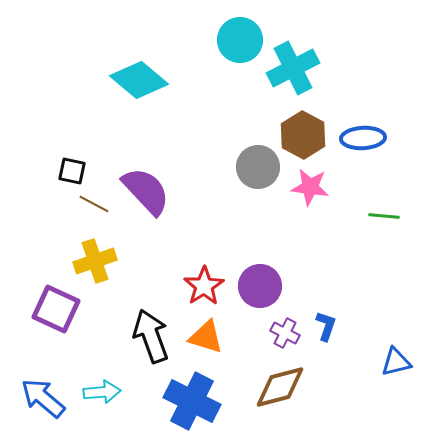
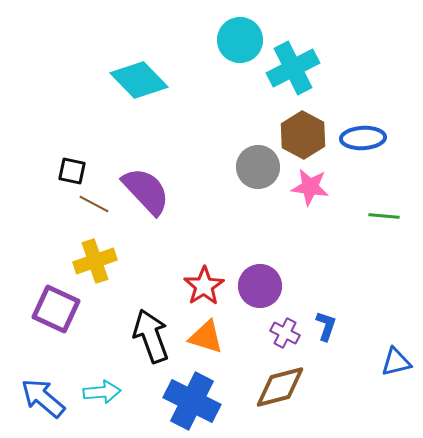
cyan diamond: rotated 6 degrees clockwise
